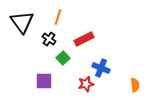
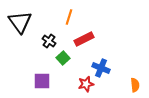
orange line: moved 11 px right
black triangle: moved 2 px left
black cross: moved 2 px down
purple square: moved 2 px left
